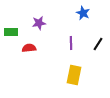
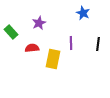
purple star: rotated 16 degrees counterclockwise
green rectangle: rotated 48 degrees clockwise
black line: rotated 24 degrees counterclockwise
red semicircle: moved 3 px right
yellow rectangle: moved 21 px left, 16 px up
